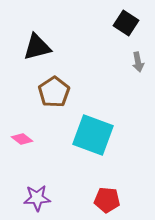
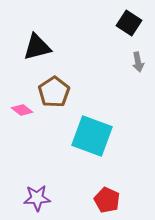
black square: moved 3 px right
cyan square: moved 1 px left, 1 px down
pink diamond: moved 29 px up
red pentagon: rotated 20 degrees clockwise
